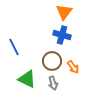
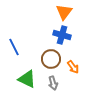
brown circle: moved 1 px left, 2 px up
